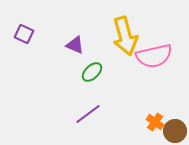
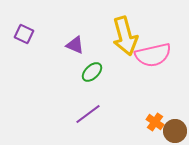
pink semicircle: moved 1 px left, 1 px up
